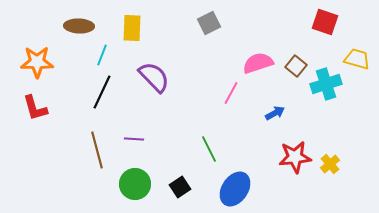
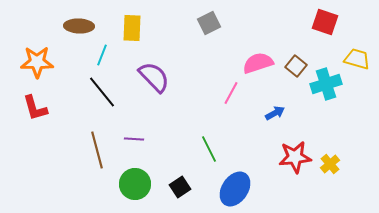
black line: rotated 64 degrees counterclockwise
